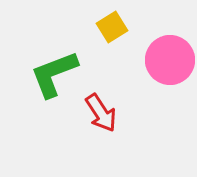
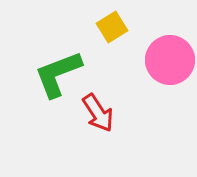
green L-shape: moved 4 px right
red arrow: moved 3 px left
